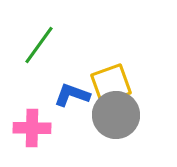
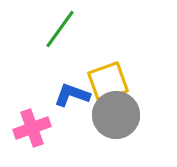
green line: moved 21 px right, 16 px up
yellow square: moved 3 px left, 2 px up
pink cross: rotated 21 degrees counterclockwise
